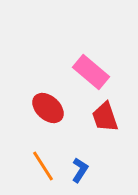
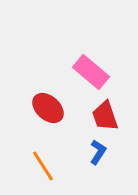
red trapezoid: moved 1 px up
blue L-shape: moved 18 px right, 18 px up
